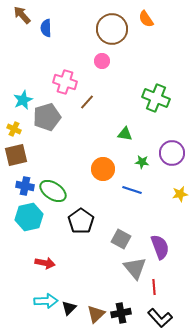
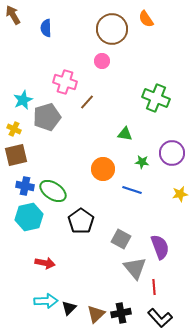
brown arrow: moved 9 px left; rotated 12 degrees clockwise
